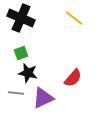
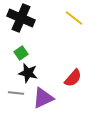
green square: rotated 16 degrees counterclockwise
